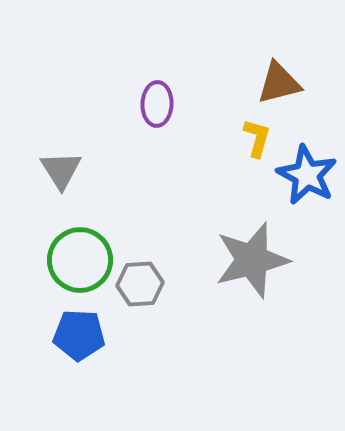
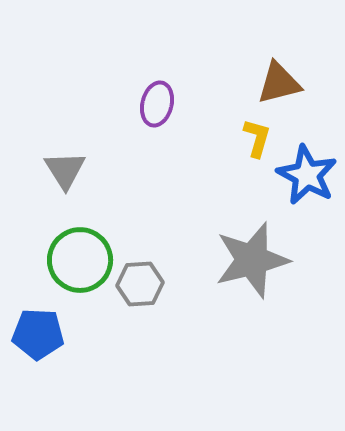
purple ellipse: rotated 12 degrees clockwise
gray triangle: moved 4 px right
blue pentagon: moved 41 px left, 1 px up
